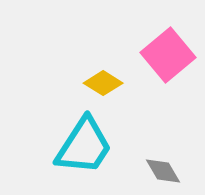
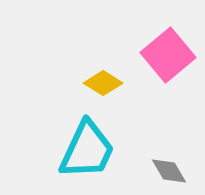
cyan trapezoid: moved 3 px right, 4 px down; rotated 8 degrees counterclockwise
gray diamond: moved 6 px right
